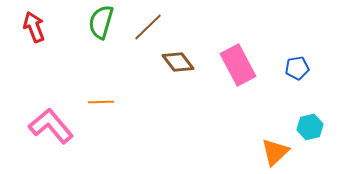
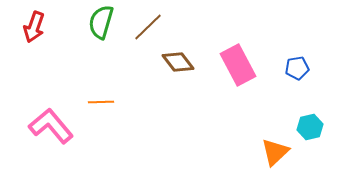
red arrow: rotated 140 degrees counterclockwise
